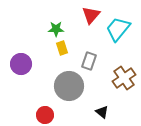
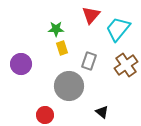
brown cross: moved 2 px right, 13 px up
